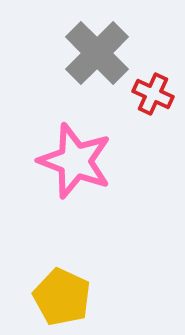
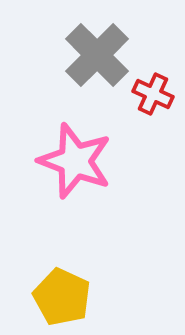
gray cross: moved 2 px down
